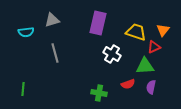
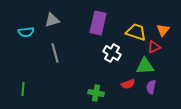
white cross: moved 1 px up
green cross: moved 3 px left
